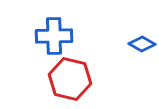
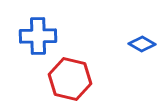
blue cross: moved 16 px left
